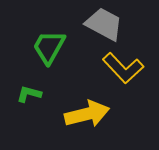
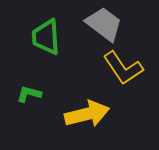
gray trapezoid: rotated 9 degrees clockwise
green trapezoid: moved 3 px left, 10 px up; rotated 33 degrees counterclockwise
yellow L-shape: rotated 9 degrees clockwise
